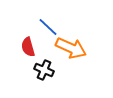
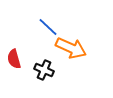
red semicircle: moved 14 px left, 12 px down
